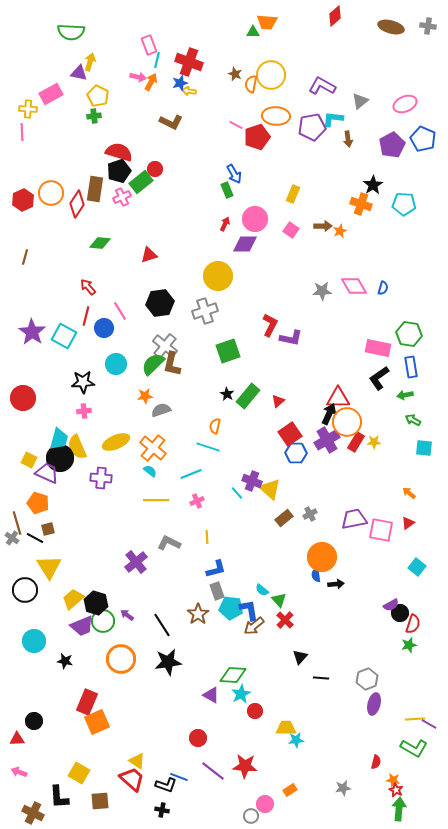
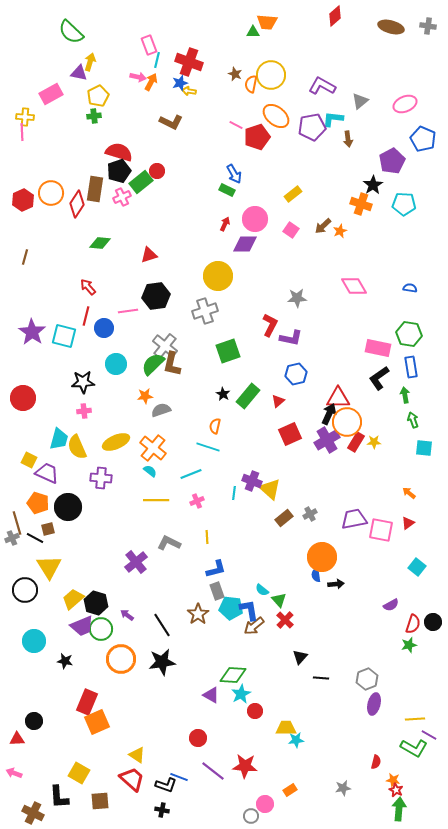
green semicircle at (71, 32): rotated 40 degrees clockwise
yellow pentagon at (98, 96): rotated 20 degrees clockwise
yellow cross at (28, 109): moved 3 px left, 8 px down
orange ellipse at (276, 116): rotated 36 degrees clockwise
purple pentagon at (392, 145): moved 16 px down
red circle at (155, 169): moved 2 px right, 2 px down
green rectangle at (227, 190): rotated 42 degrees counterclockwise
yellow rectangle at (293, 194): rotated 30 degrees clockwise
brown arrow at (323, 226): rotated 138 degrees clockwise
blue semicircle at (383, 288): moved 27 px right; rotated 96 degrees counterclockwise
gray star at (322, 291): moved 25 px left, 7 px down
black hexagon at (160, 303): moved 4 px left, 7 px up
pink line at (120, 311): moved 8 px right; rotated 66 degrees counterclockwise
cyan square at (64, 336): rotated 15 degrees counterclockwise
black star at (227, 394): moved 4 px left
green arrow at (405, 395): rotated 91 degrees clockwise
green arrow at (413, 420): rotated 42 degrees clockwise
red square at (290, 434): rotated 10 degrees clockwise
blue hexagon at (296, 453): moved 79 px up; rotated 15 degrees counterclockwise
black circle at (60, 458): moved 8 px right, 49 px down
cyan line at (237, 493): moved 3 px left; rotated 48 degrees clockwise
gray cross at (12, 538): rotated 32 degrees clockwise
black circle at (400, 613): moved 33 px right, 9 px down
green circle at (103, 621): moved 2 px left, 8 px down
black star at (168, 662): moved 6 px left
purple line at (429, 724): moved 11 px down
yellow triangle at (137, 761): moved 6 px up
pink arrow at (19, 772): moved 5 px left, 1 px down
